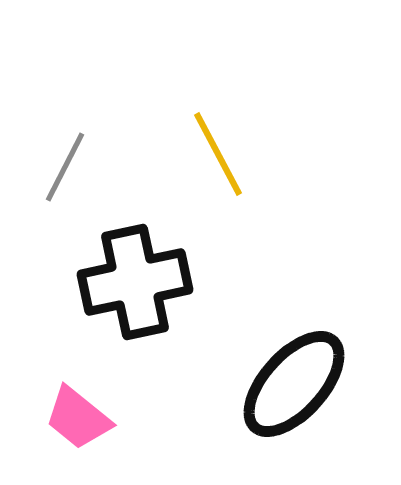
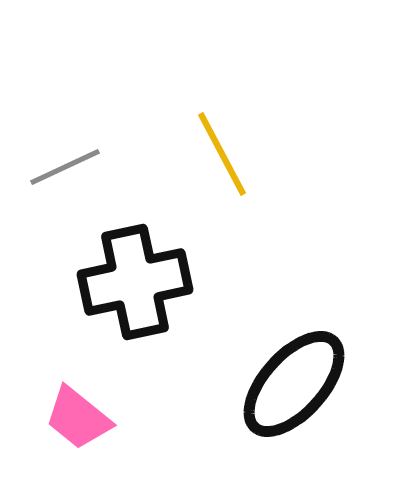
yellow line: moved 4 px right
gray line: rotated 38 degrees clockwise
